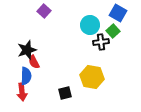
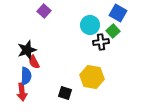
black square: rotated 32 degrees clockwise
